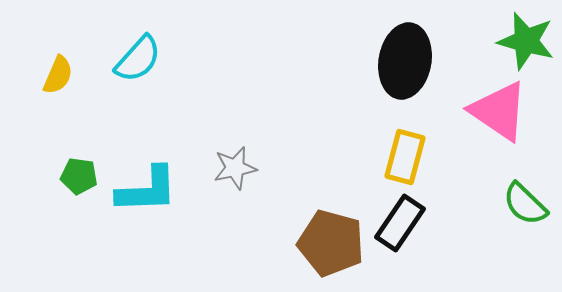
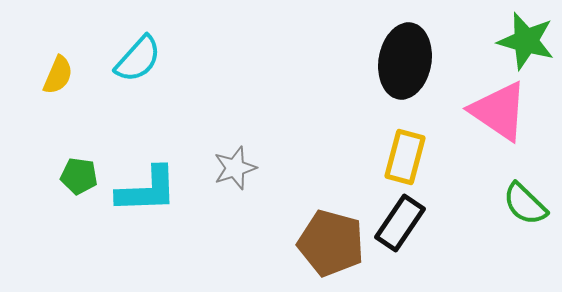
gray star: rotated 6 degrees counterclockwise
